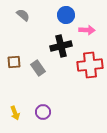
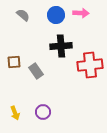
blue circle: moved 10 px left
pink arrow: moved 6 px left, 17 px up
black cross: rotated 10 degrees clockwise
gray rectangle: moved 2 px left, 3 px down
